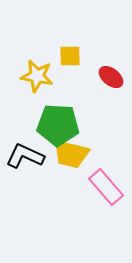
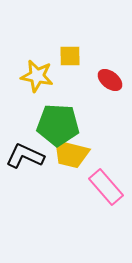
red ellipse: moved 1 px left, 3 px down
